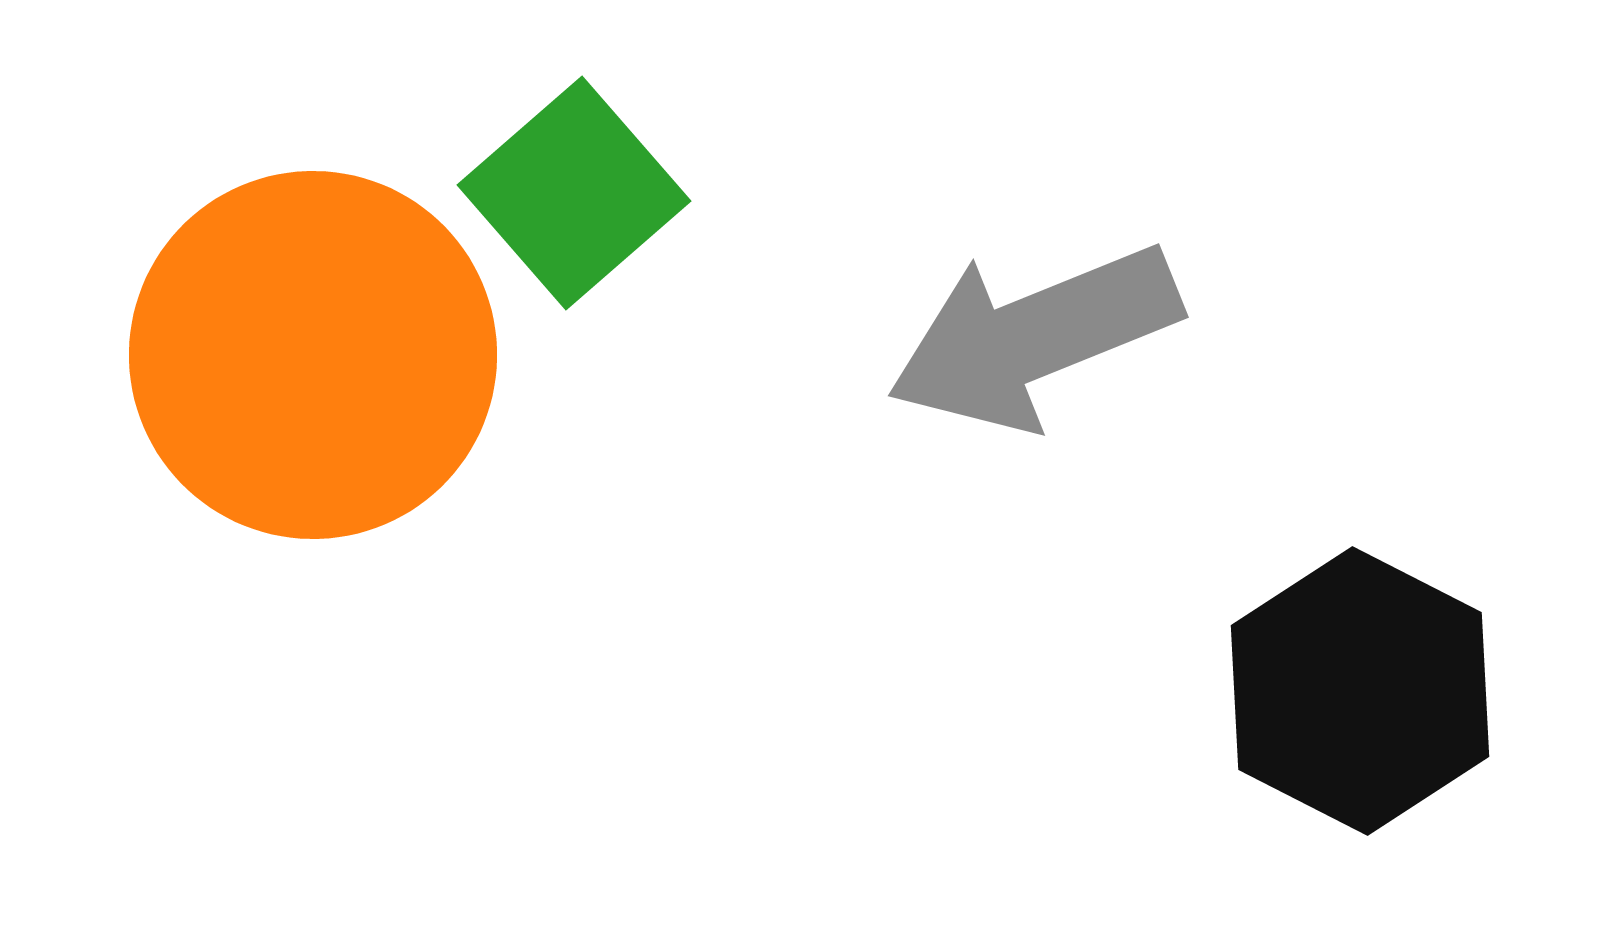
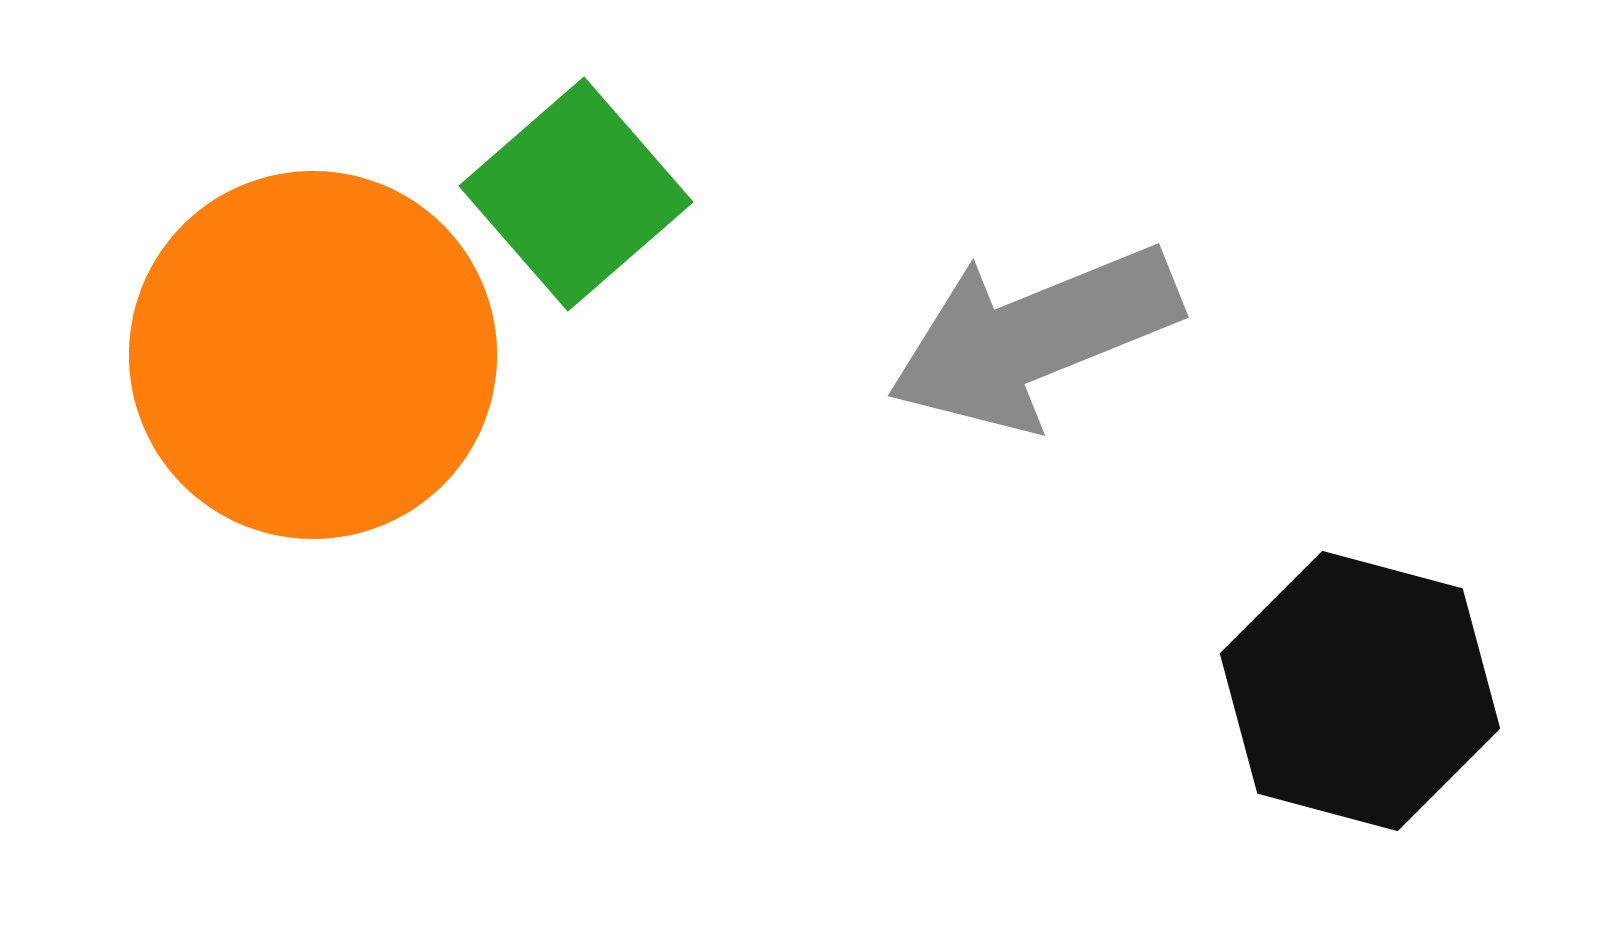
green square: moved 2 px right, 1 px down
black hexagon: rotated 12 degrees counterclockwise
